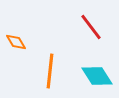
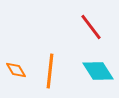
orange diamond: moved 28 px down
cyan diamond: moved 1 px right, 5 px up
